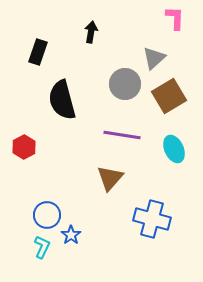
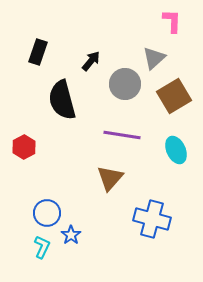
pink L-shape: moved 3 px left, 3 px down
black arrow: moved 29 px down; rotated 30 degrees clockwise
brown square: moved 5 px right
cyan ellipse: moved 2 px right, 1 px down
blue circle: moved 2 px up
